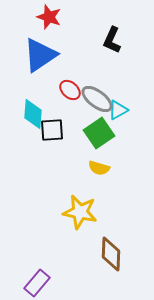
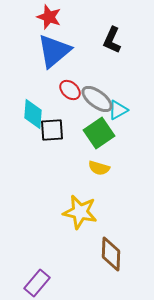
blue triangle: moved 14 px right, 4 px up; rotated 6 degrees counterclockwise
